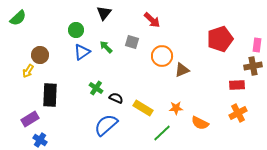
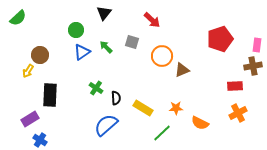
red rectangle: moved 2 px left, 1 px down
black semicircle: rotated 64 degrees clockwise
